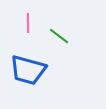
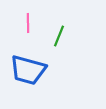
green line: rotated 75 degrees clockwise
